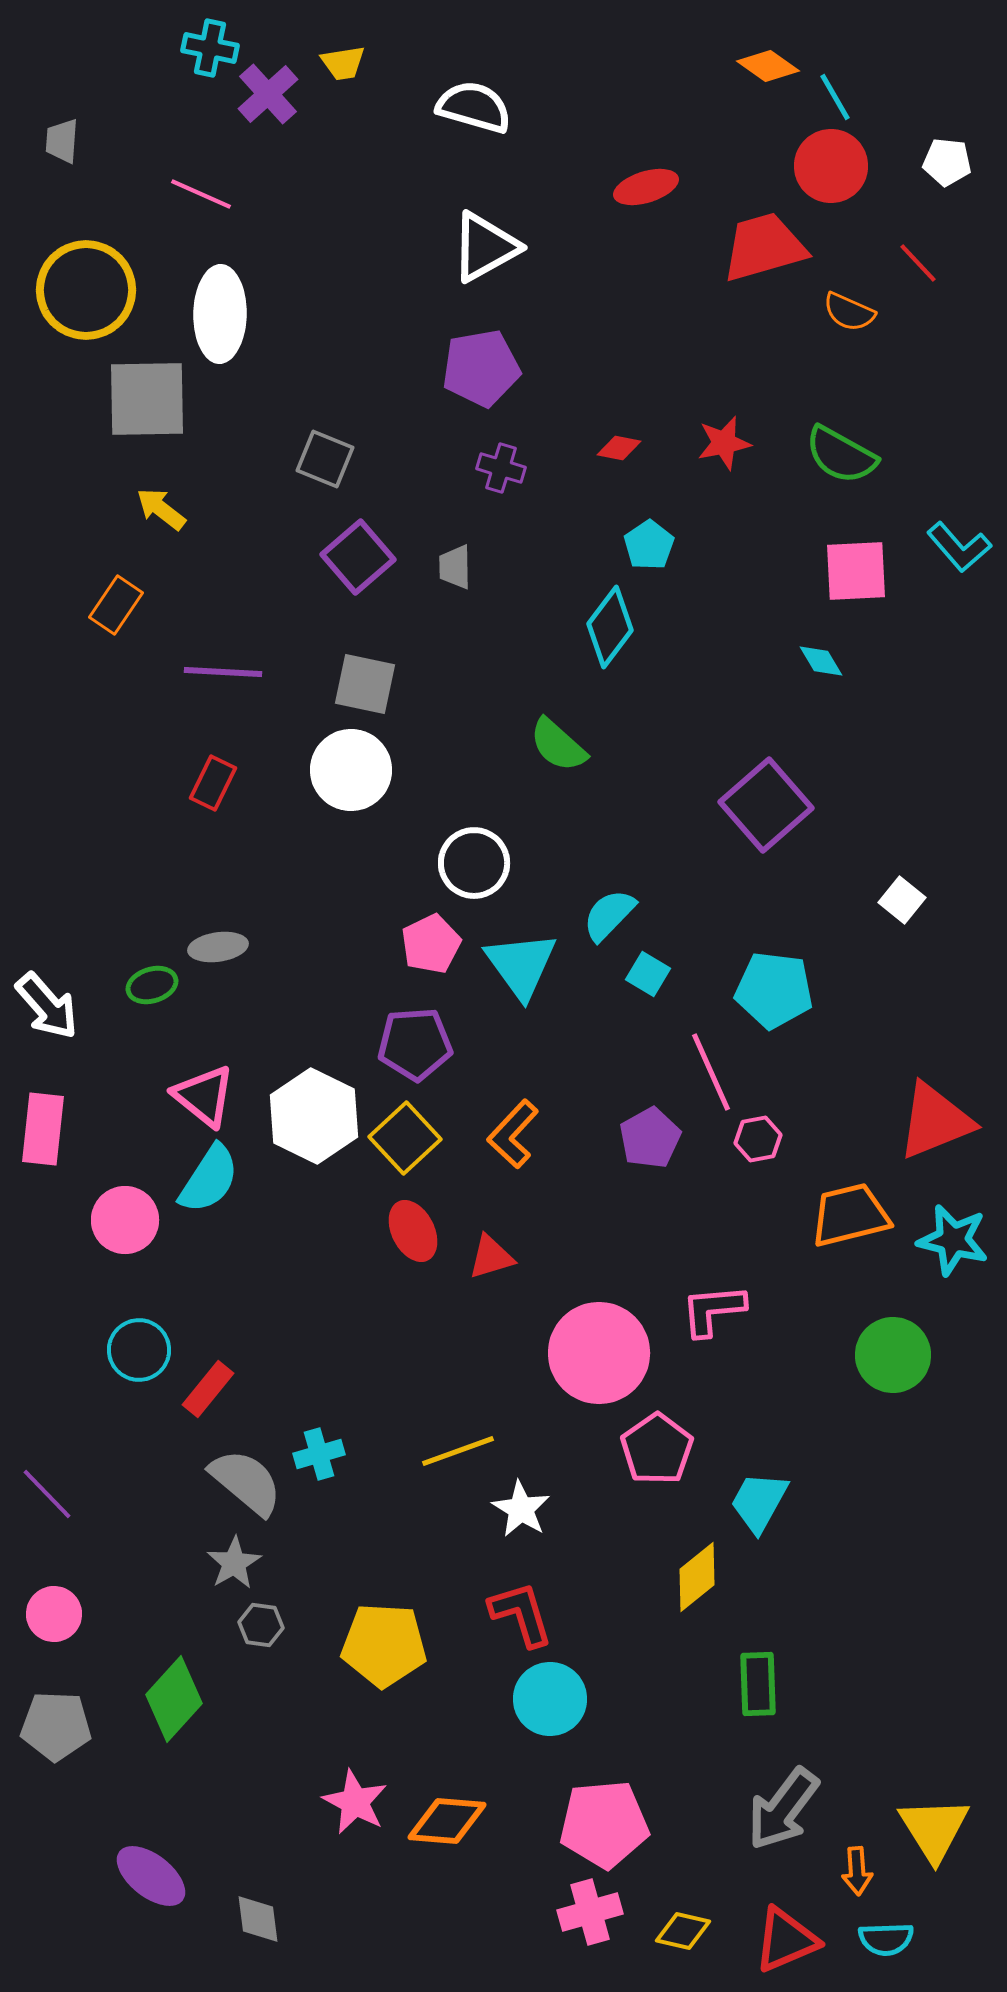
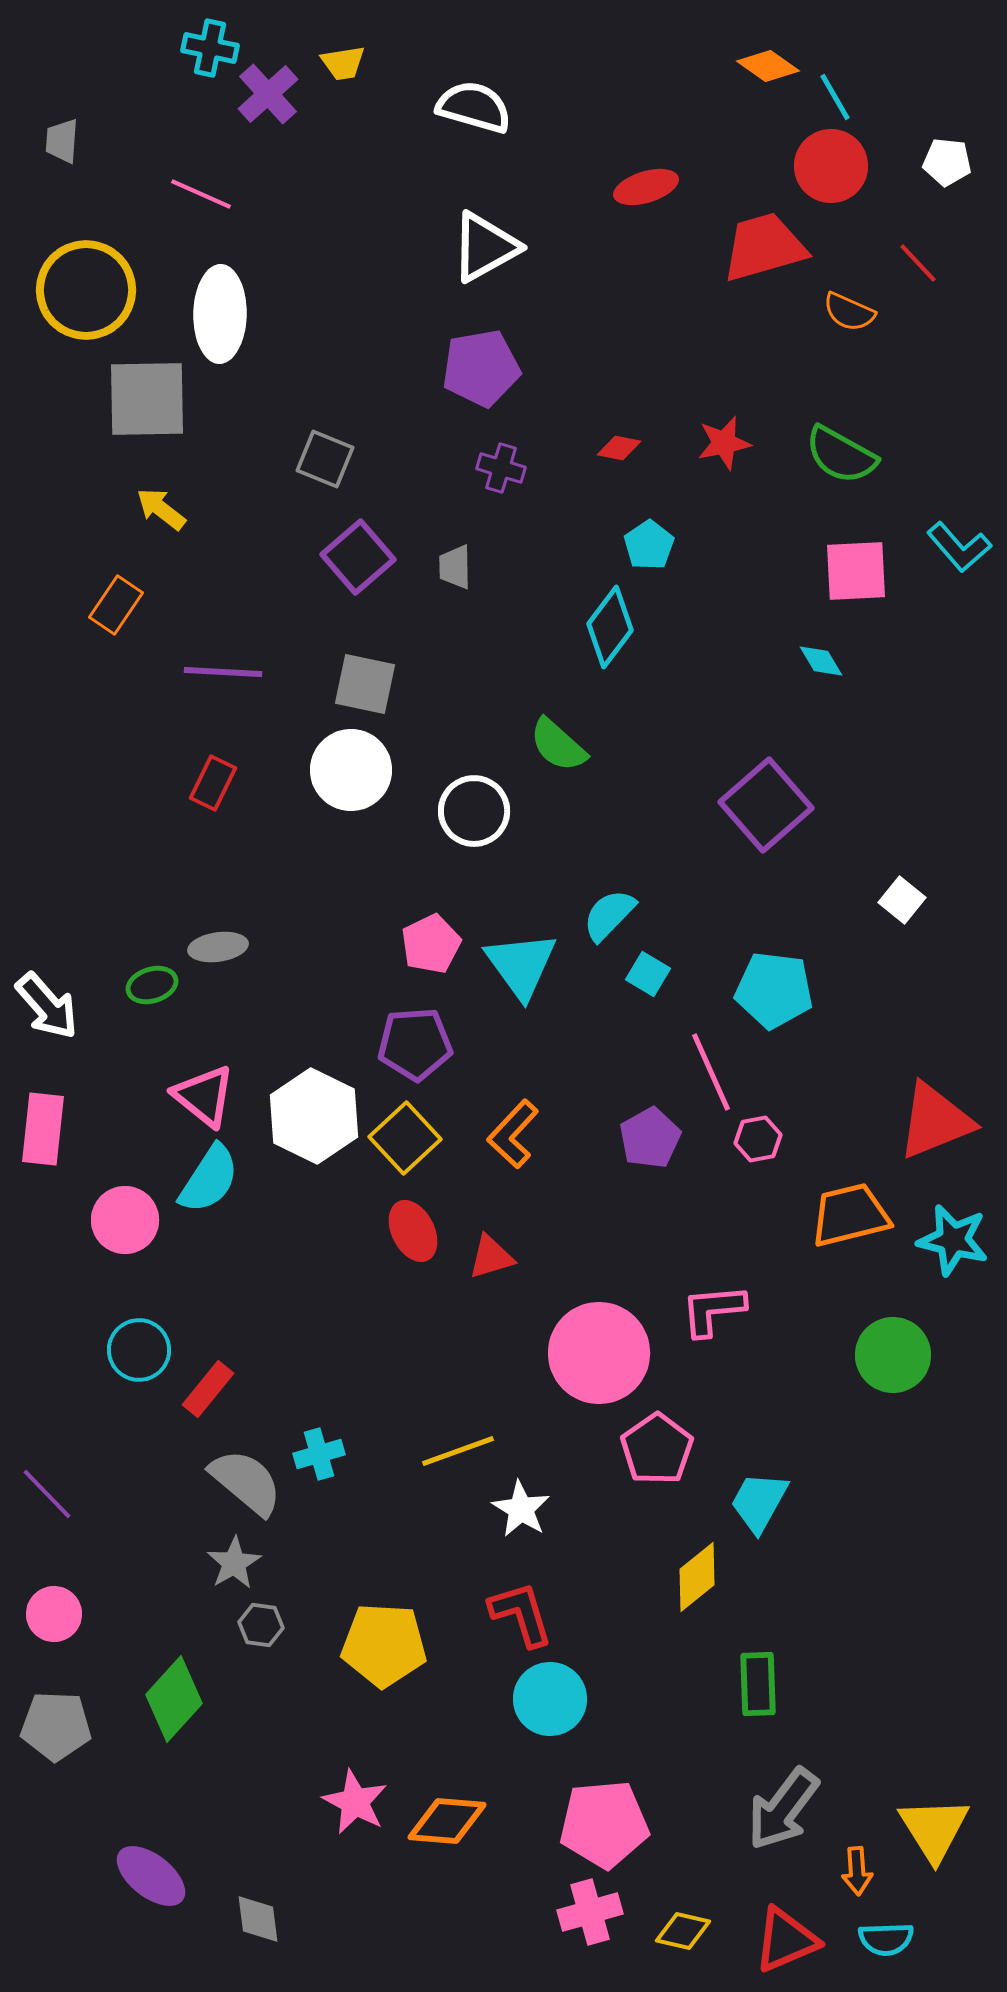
white circle at (474, 863): moved 52 px up
